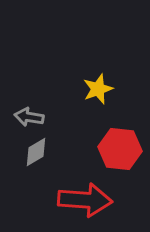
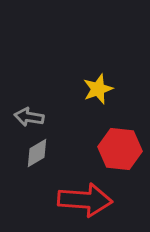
gray diamond: moved 1 px right, 1 px down
